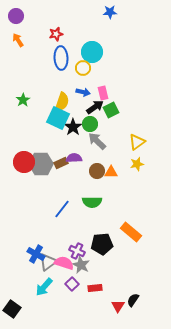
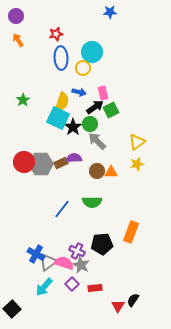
blue arrow: moved 4 px left
orange rectangle: rotated 70 degrees clockwise
black square: rotated 12 degrees clockwise
